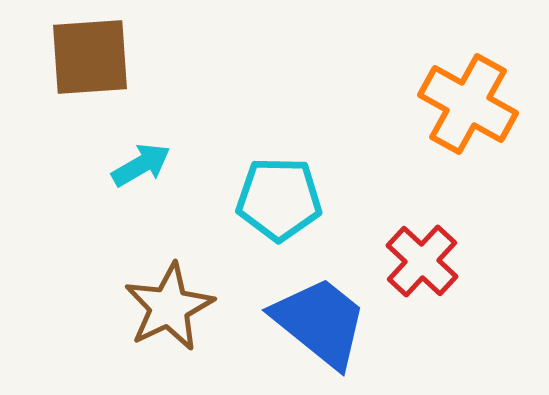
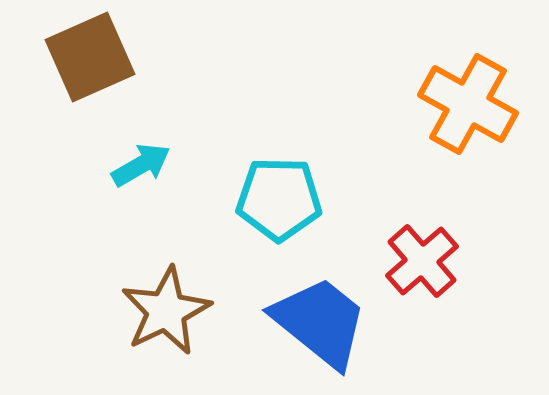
brown square: rotated 20 degrees counterclockwise
red cross: rotated 6 degrees clockwise
brown star: moved 3 px left, 4 px down
